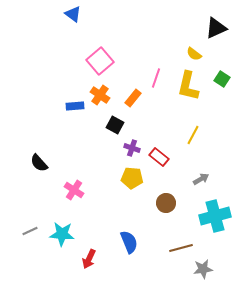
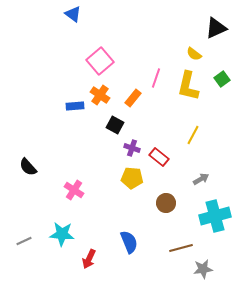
green square: rotated 21 degrees clockwise
black semicircle: moved 11 px left, 4 px down
gray line: moved 6 px left, 10 px down
